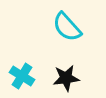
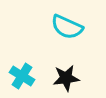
cyan semicircle: rotated 24 degrees counterclockwise
